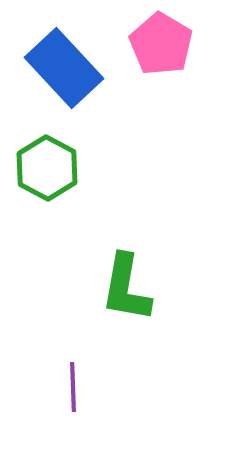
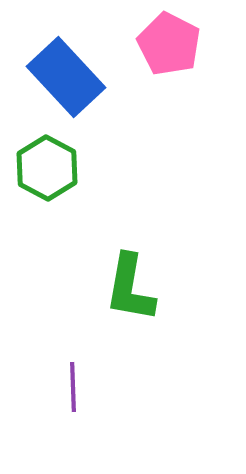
pink pentagon: moved 8 px right; rotated 4 degrees counterclockwise
blue rectangle: moved 2 px right, 9 px down
green L-shape: moved 4 px right
